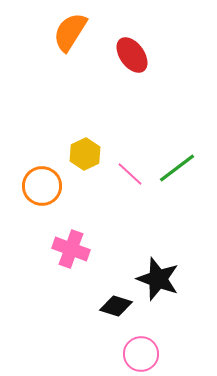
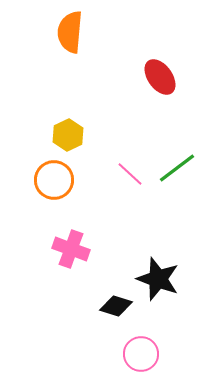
orange semicircle: rotated 27 degrees counterclockwise
red ellipse: moved 28 px right, 22 px down
yellow hexagon: moved 17 px left, 19 px up
orange circle: moved 12 px right, 6 px up
